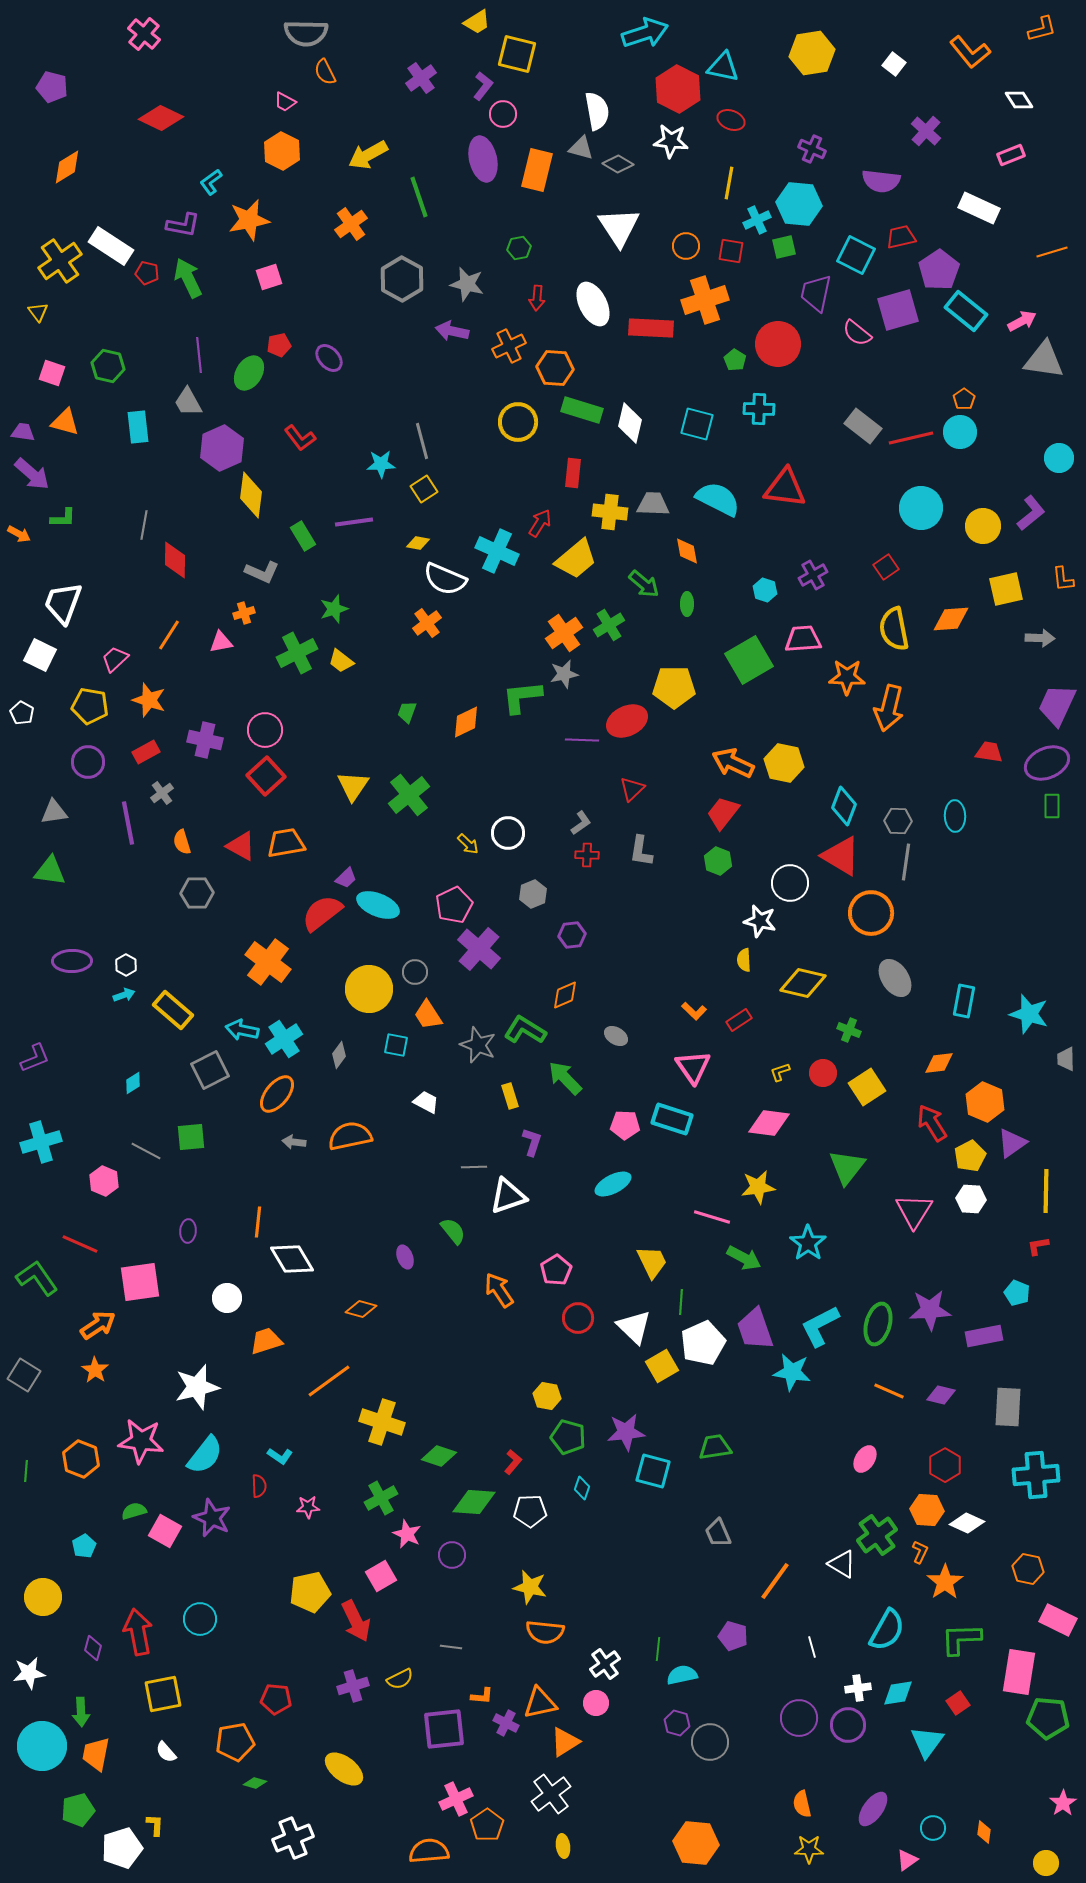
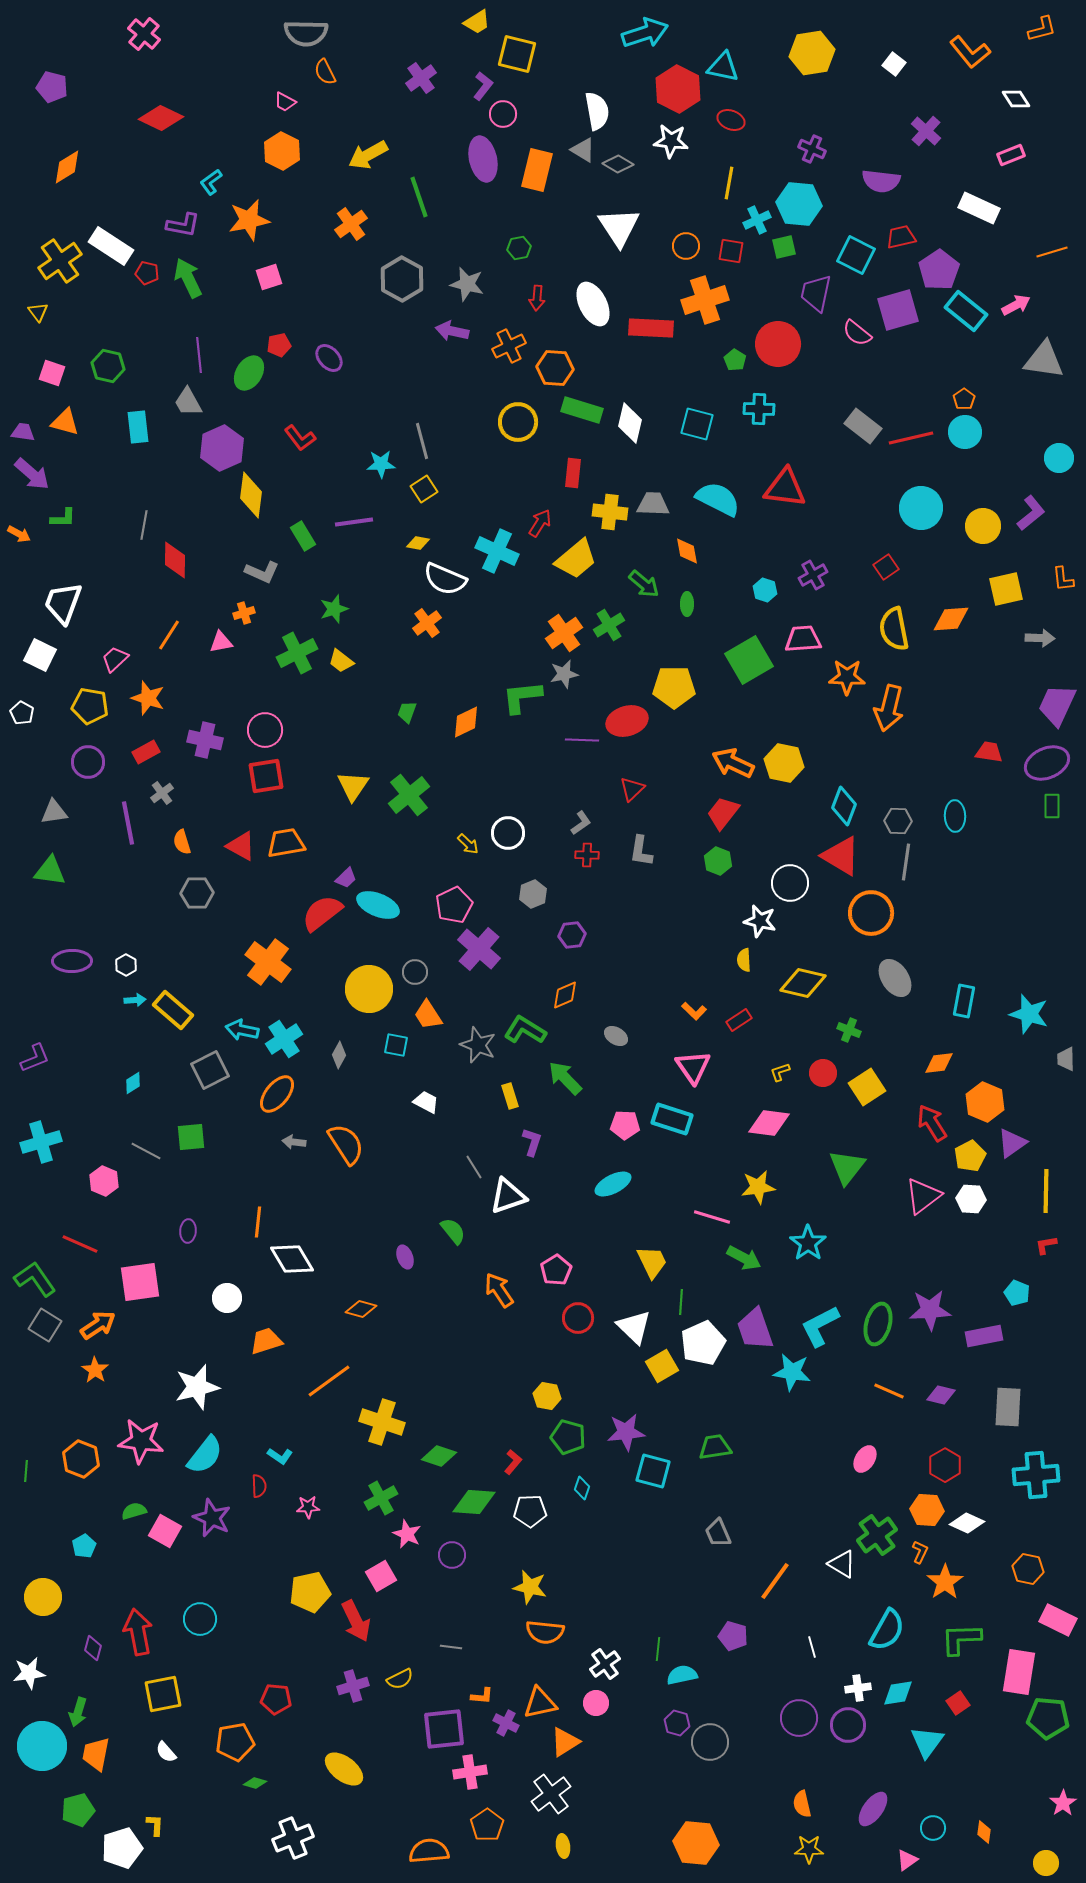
white diamond at (1019, 100): moved 3 px left, 1 px up
gray triangle at (581, 148): moved 2 px right, 2 px down; rotated 16 degrees clockwise
pink arrow at (1022, 321): moved 6 px left, 16 px up
cyan circle at (960, 432): moved 5 px right
orange star at (149, 700): moved 1 px left, 2 px up
red ellipse at (627, 721): rotated 9 degrees clockwise
red square at (266, 776): rotated 33 degrees clockwise
cyan arrow at (124, 995): moved 11 px right, 5 px down; rotated 15 degrees clockwise
gray diamond at (339, 1055): rotated 8 degrees counterclockwise
orange semicircle at (350, 1136): moved 4 px left, 8 px down; rotated 69 degrees clockwise
gray line at (474, 1167): rotated 60 degrees clockwise
pink triangle at (914, 1211): moved 9 px right, 15 px up; rotated 21 degrees clockwise
red L-shape at (1038, 1246): moved 8 px right, 1 px up
green L-shape at (37, 1278): moved 2 px left, 1 px down
gray square at (24, 1375): moved 21 px right, 50 px up
green arrow at (81, 1712): moved 3 px left; rotated 20 degrees clockwise
pink cross at (456, 1799): moved 14 px right, 27 px up; rotated 16 degrees clockwise
